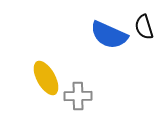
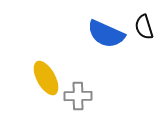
blue semicircle: moved 3 px left, 1 px up
